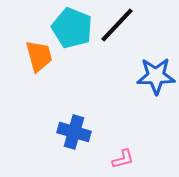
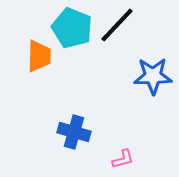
orange trapezoid: rotated 16 degrees clockwise
blue star: moved 3 px left
